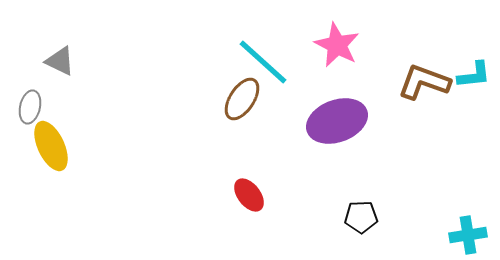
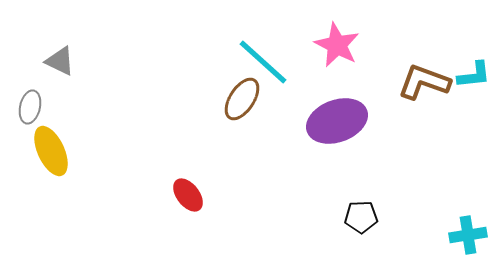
yellow ellipse: moved 5 px down
red ellipse: moved 61 px left
